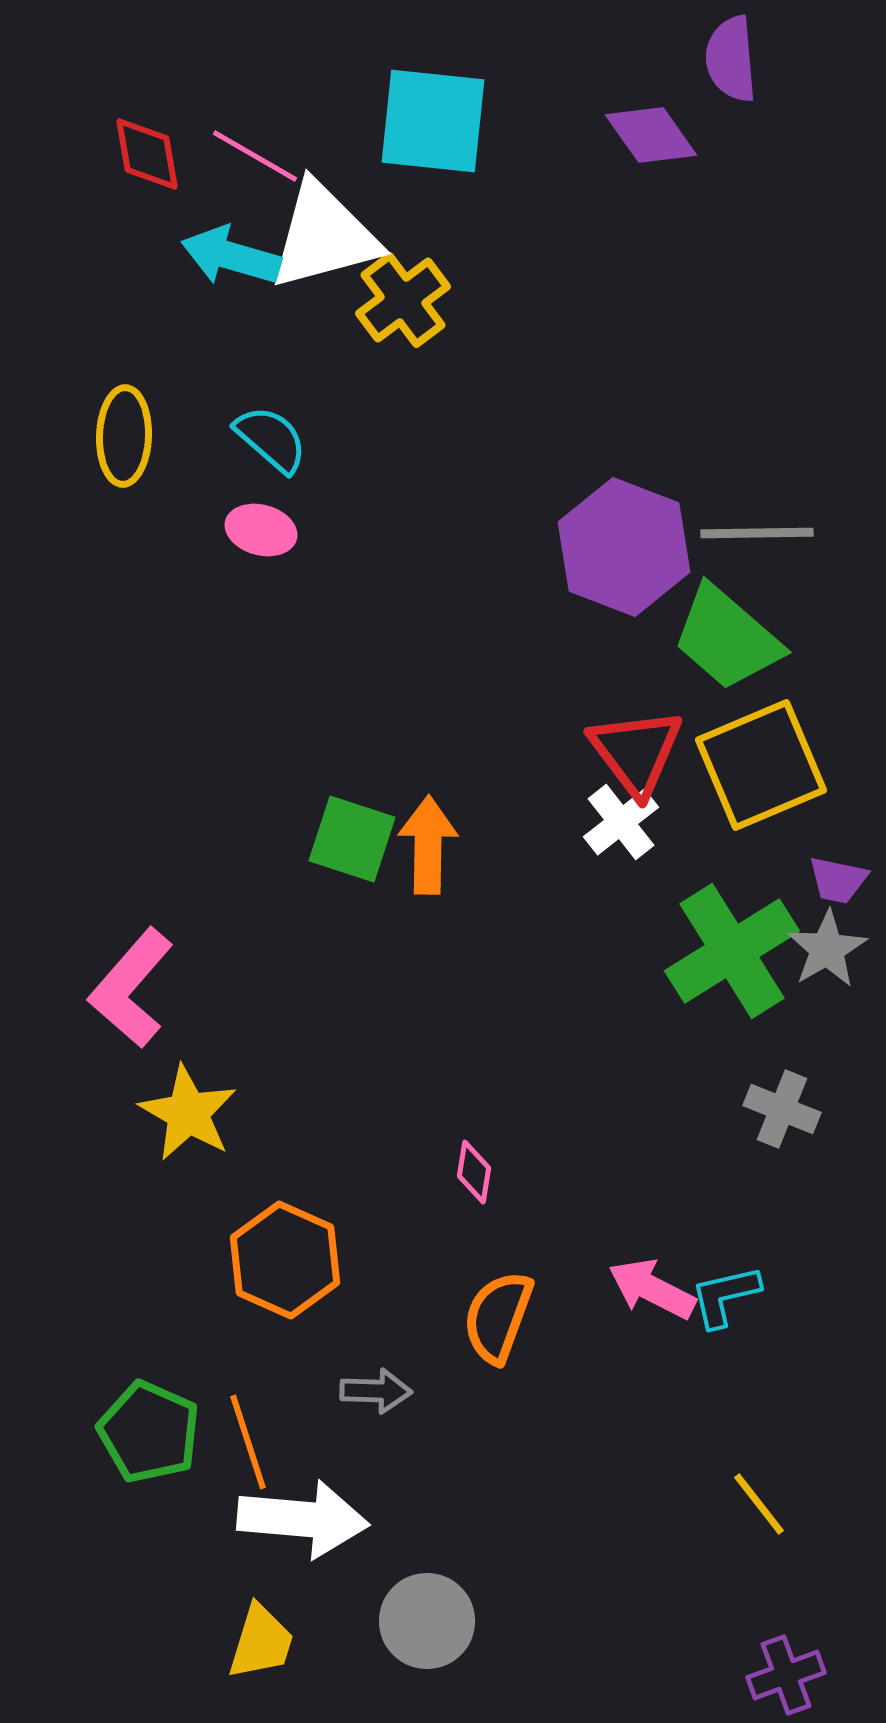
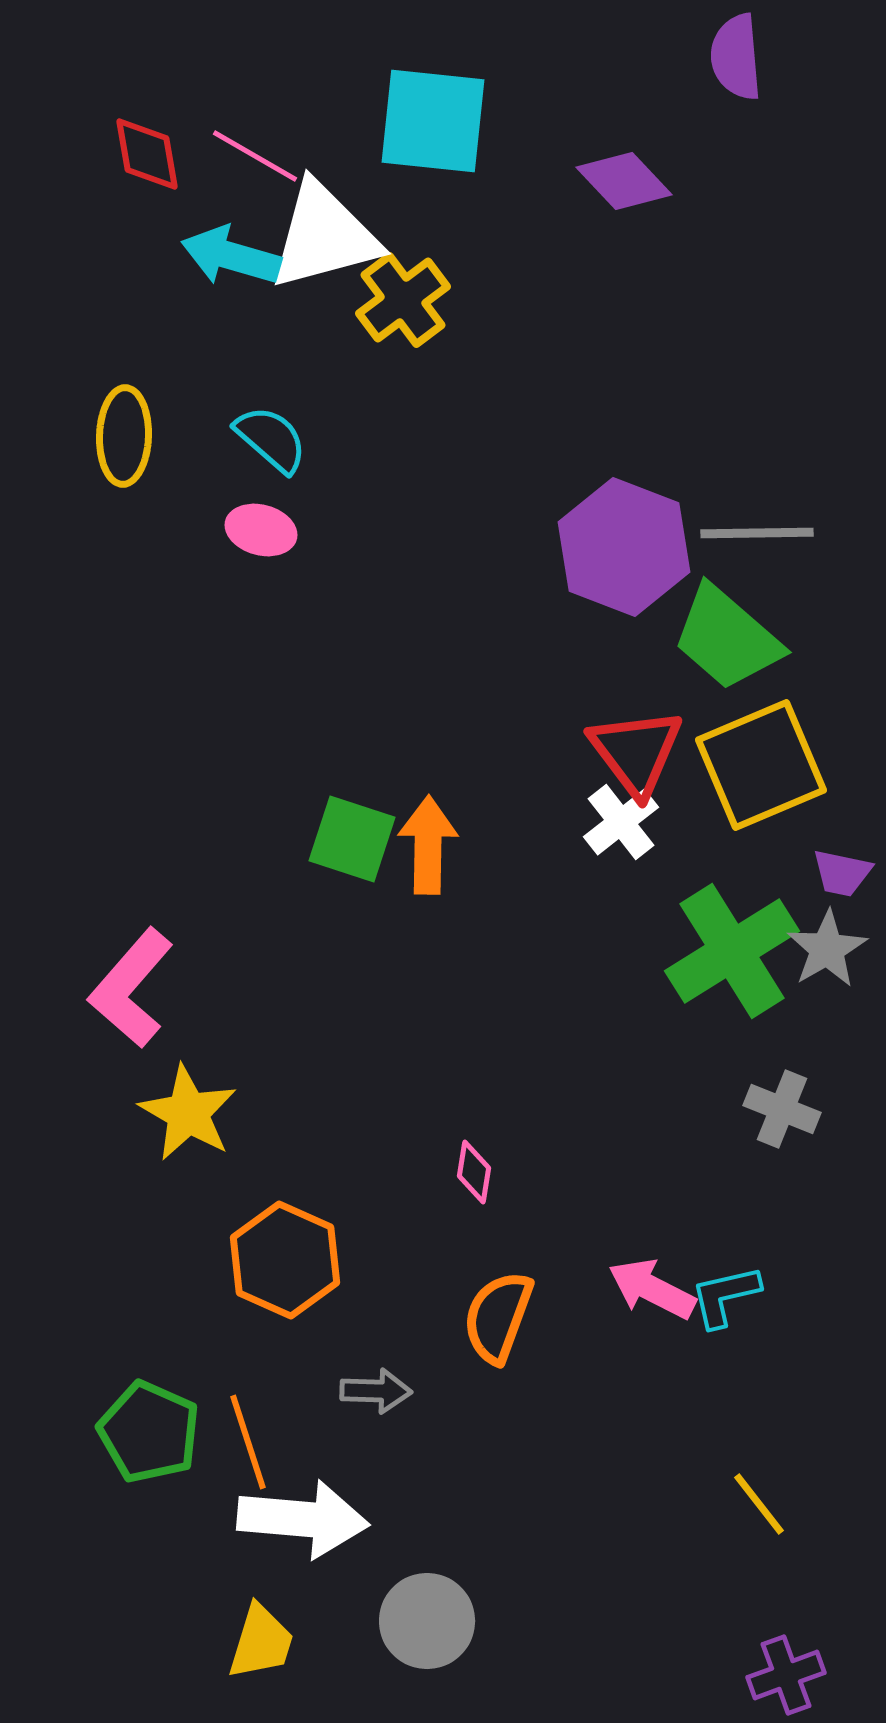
purple semicircle: moved 5 px right, 2 px up
purple diamond: moved 27 px left, 46 px down; rotated 8 degrees counterclockwise
purple trapezoid: moved 4 px right, 7 px up
